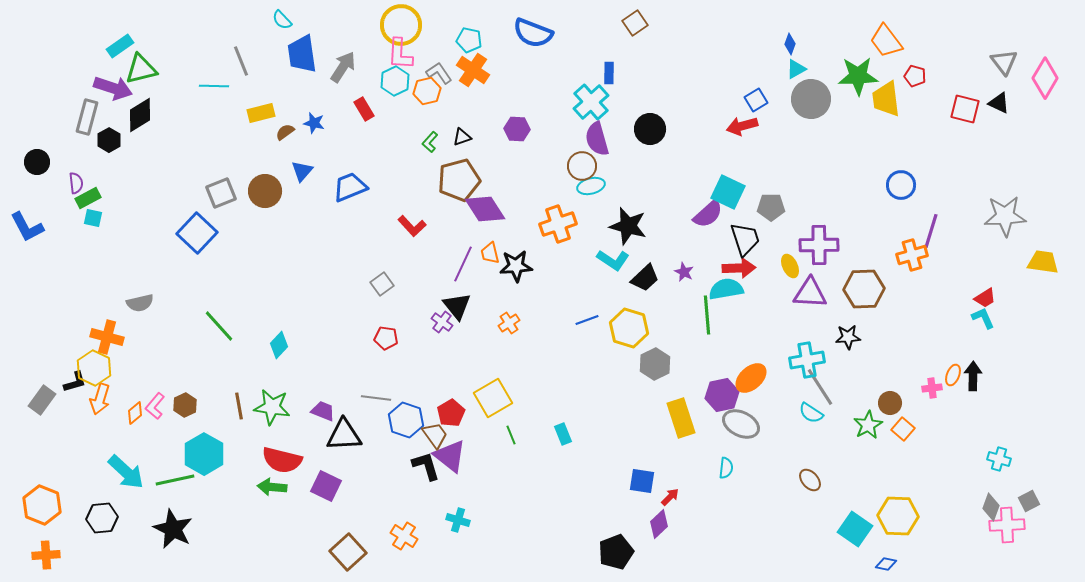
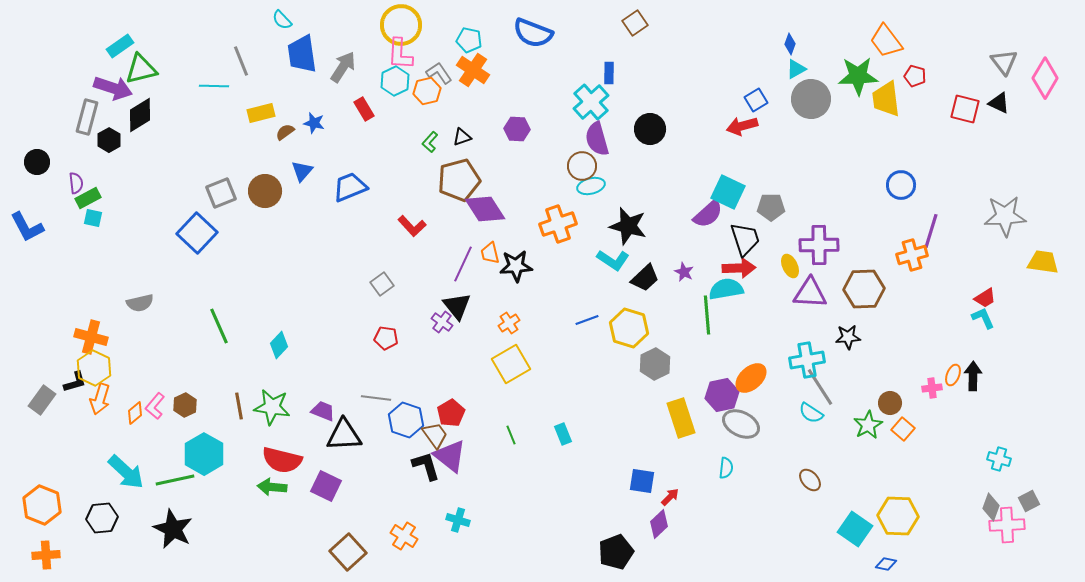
green line at (219, 326): rotated 18 degrees clockwise
orange cross at (107, 337): moved 16 px left
yellow square at (493, 398): moved 18 px right, 34 px up
